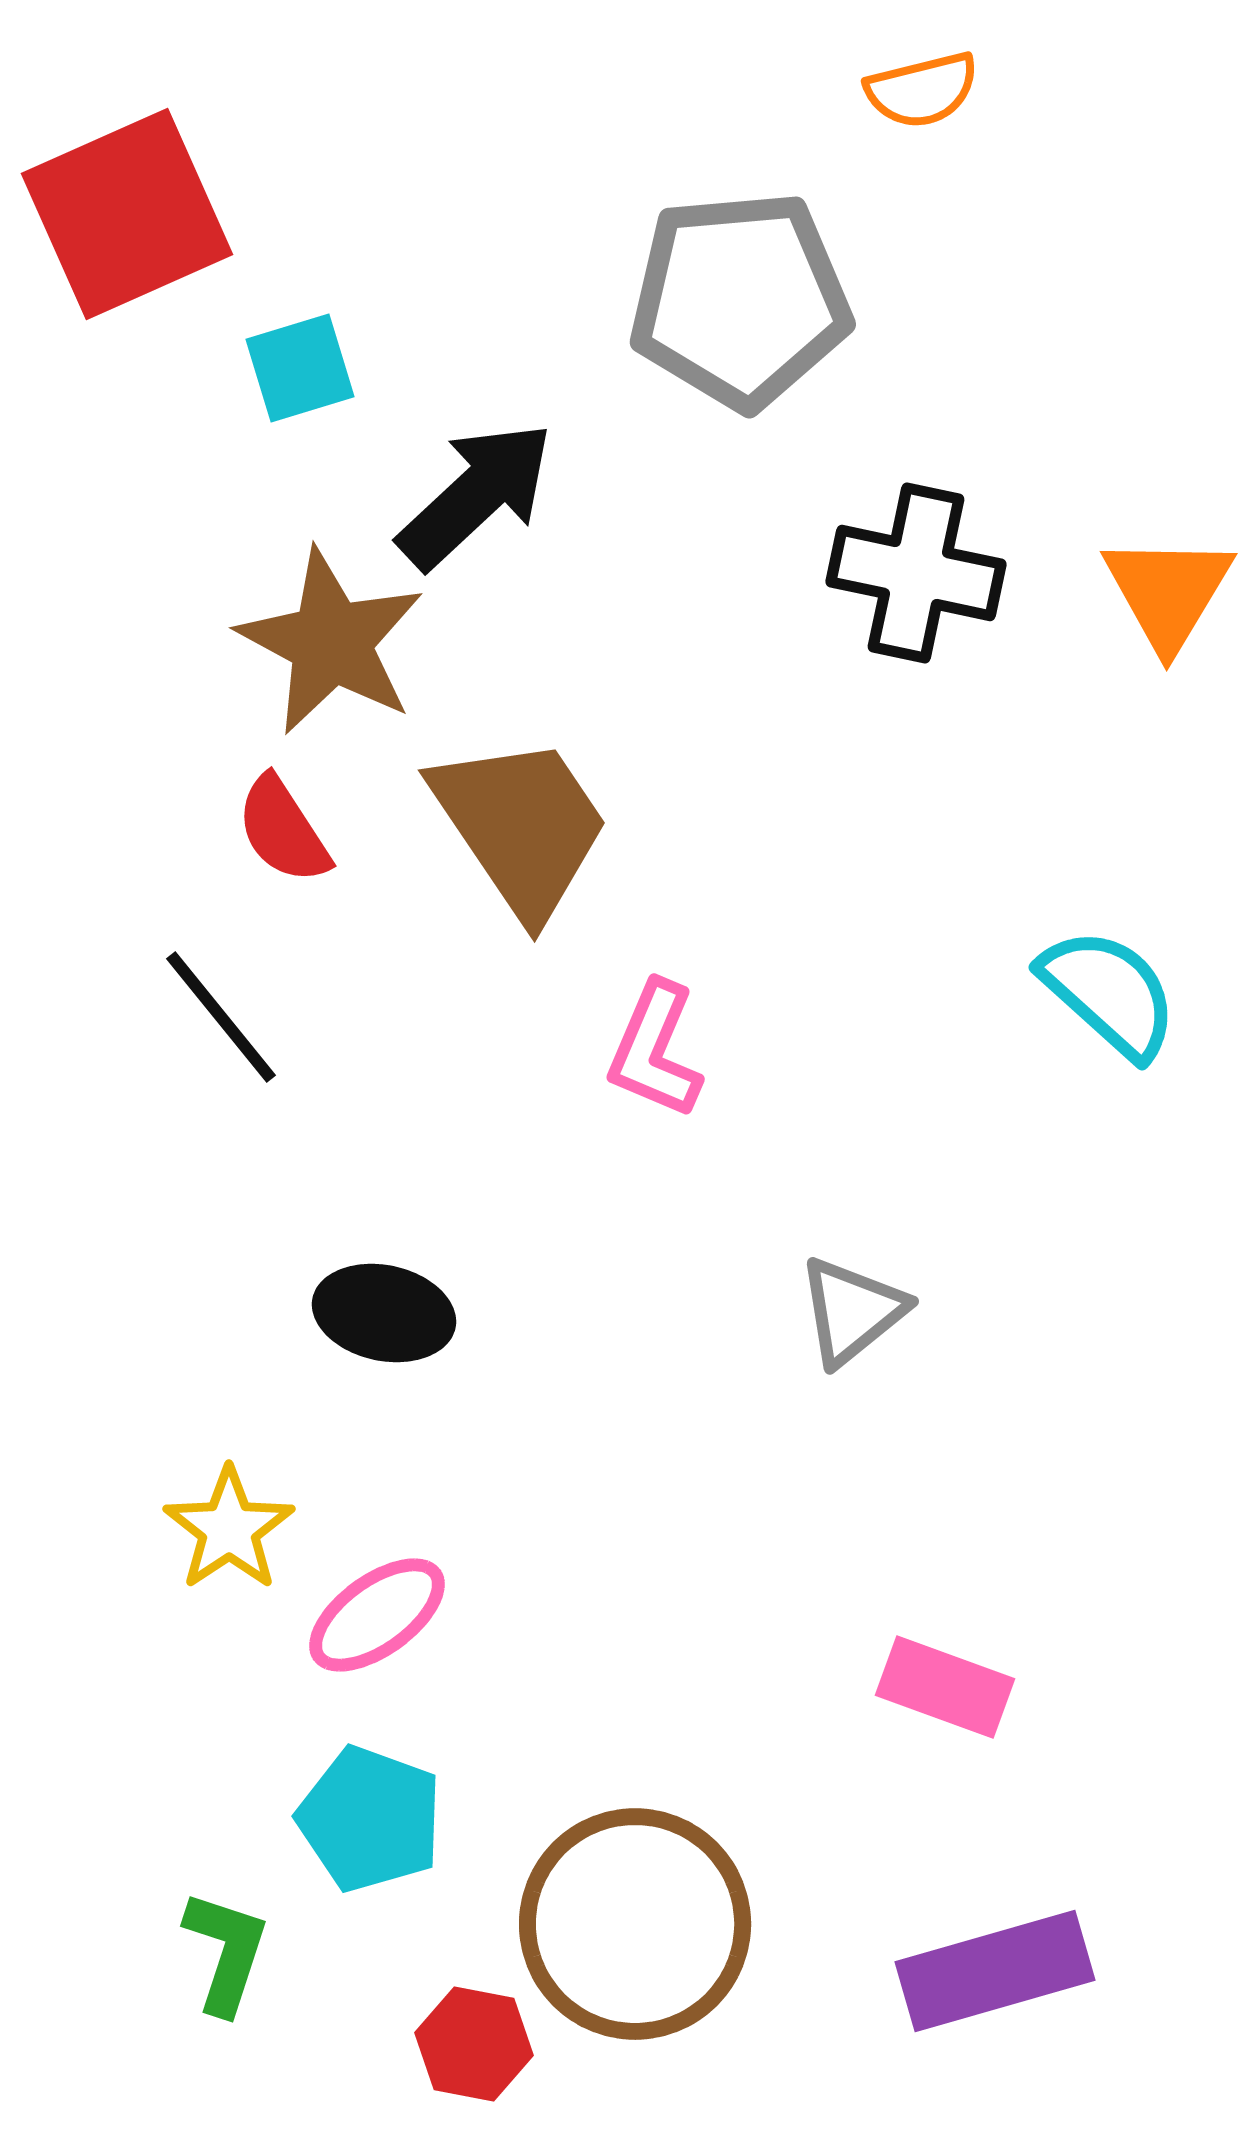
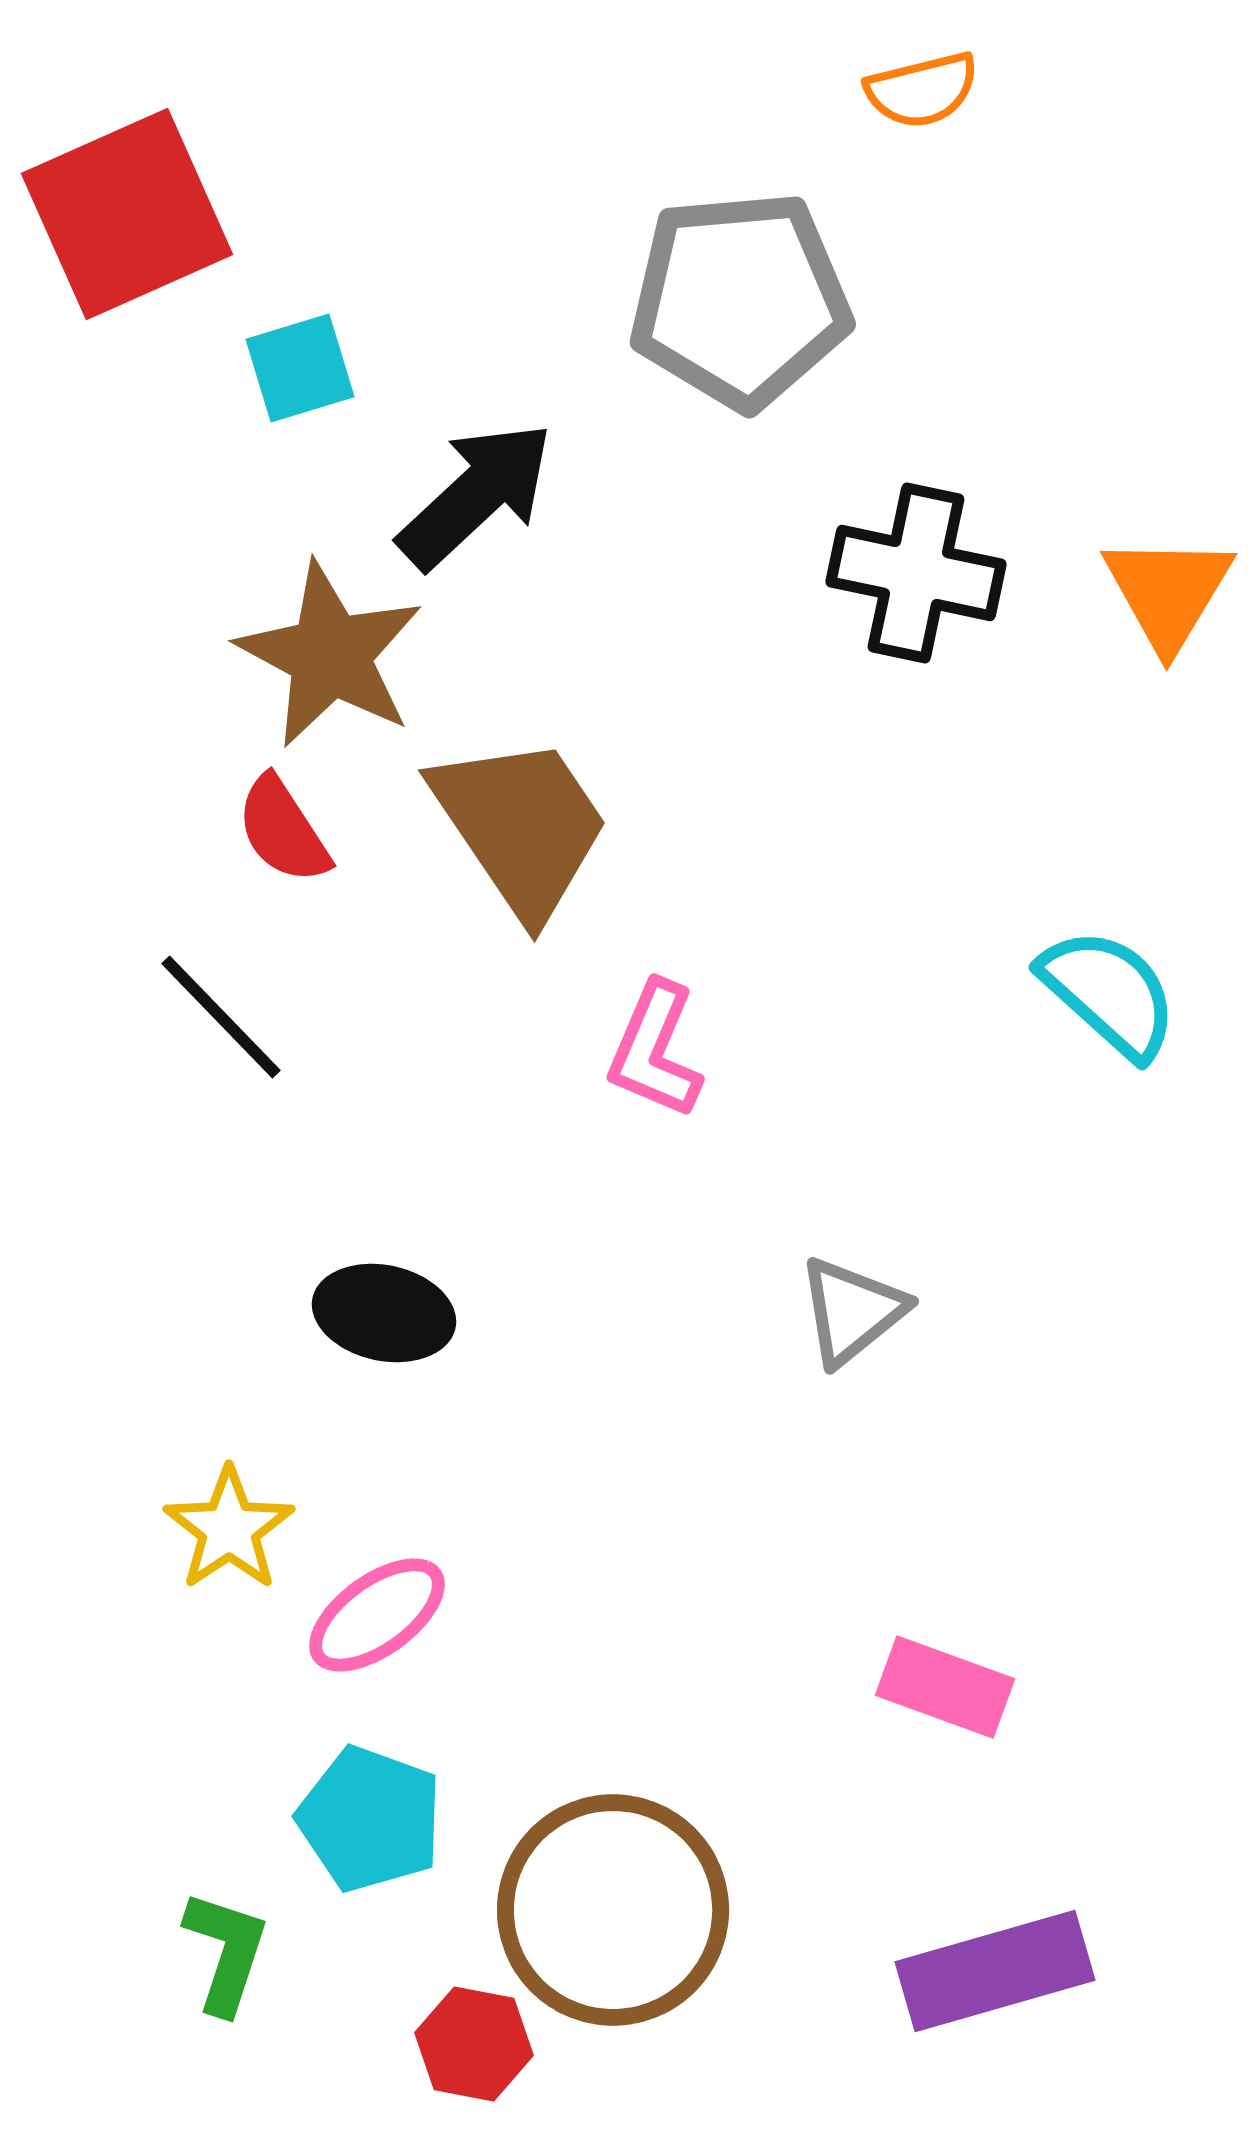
brown star: moved 1 px left, 13 px down
black line: rotated 5 degrees counterclockwise
brown circle: moved 22 px left, 14 px up
